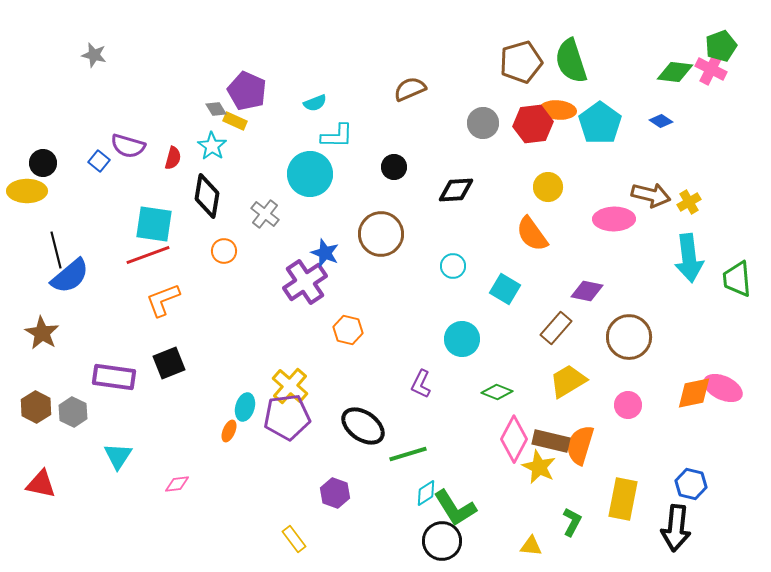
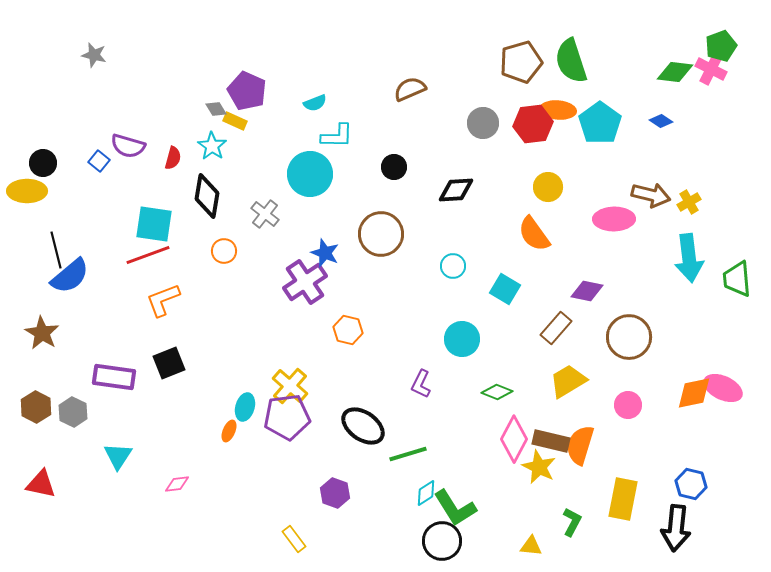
orange semicircle at (532, 234): moved 2 px right
